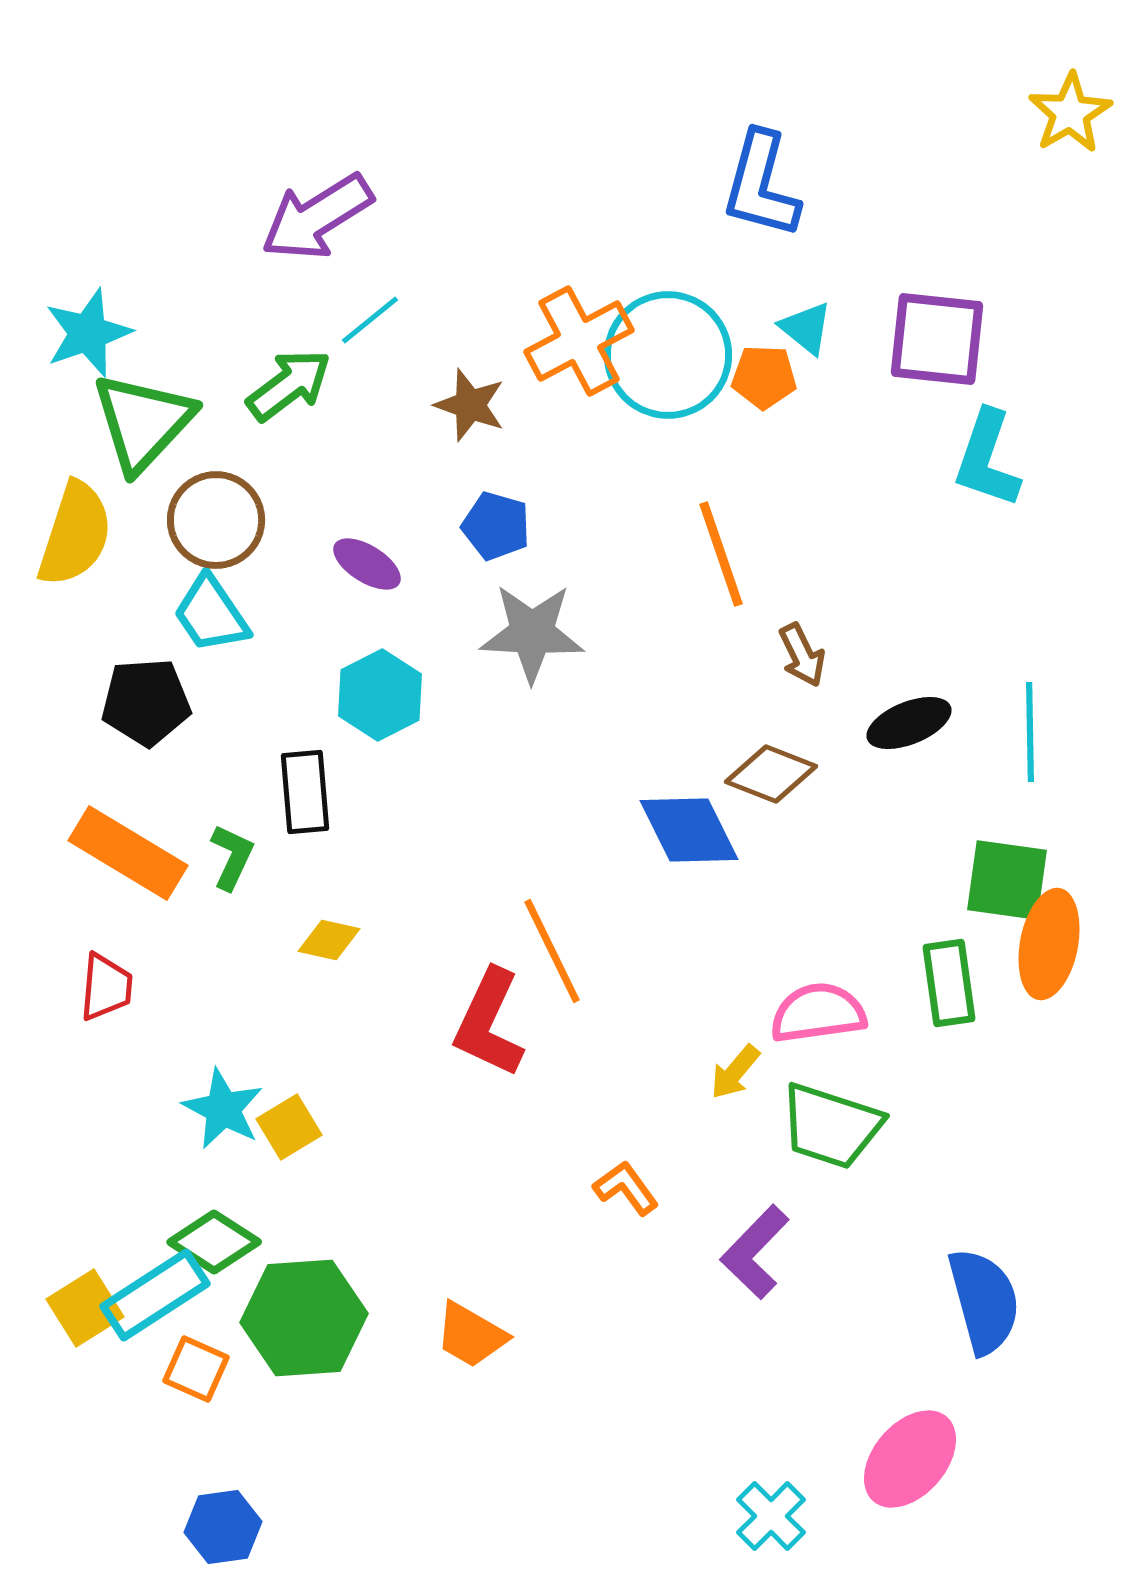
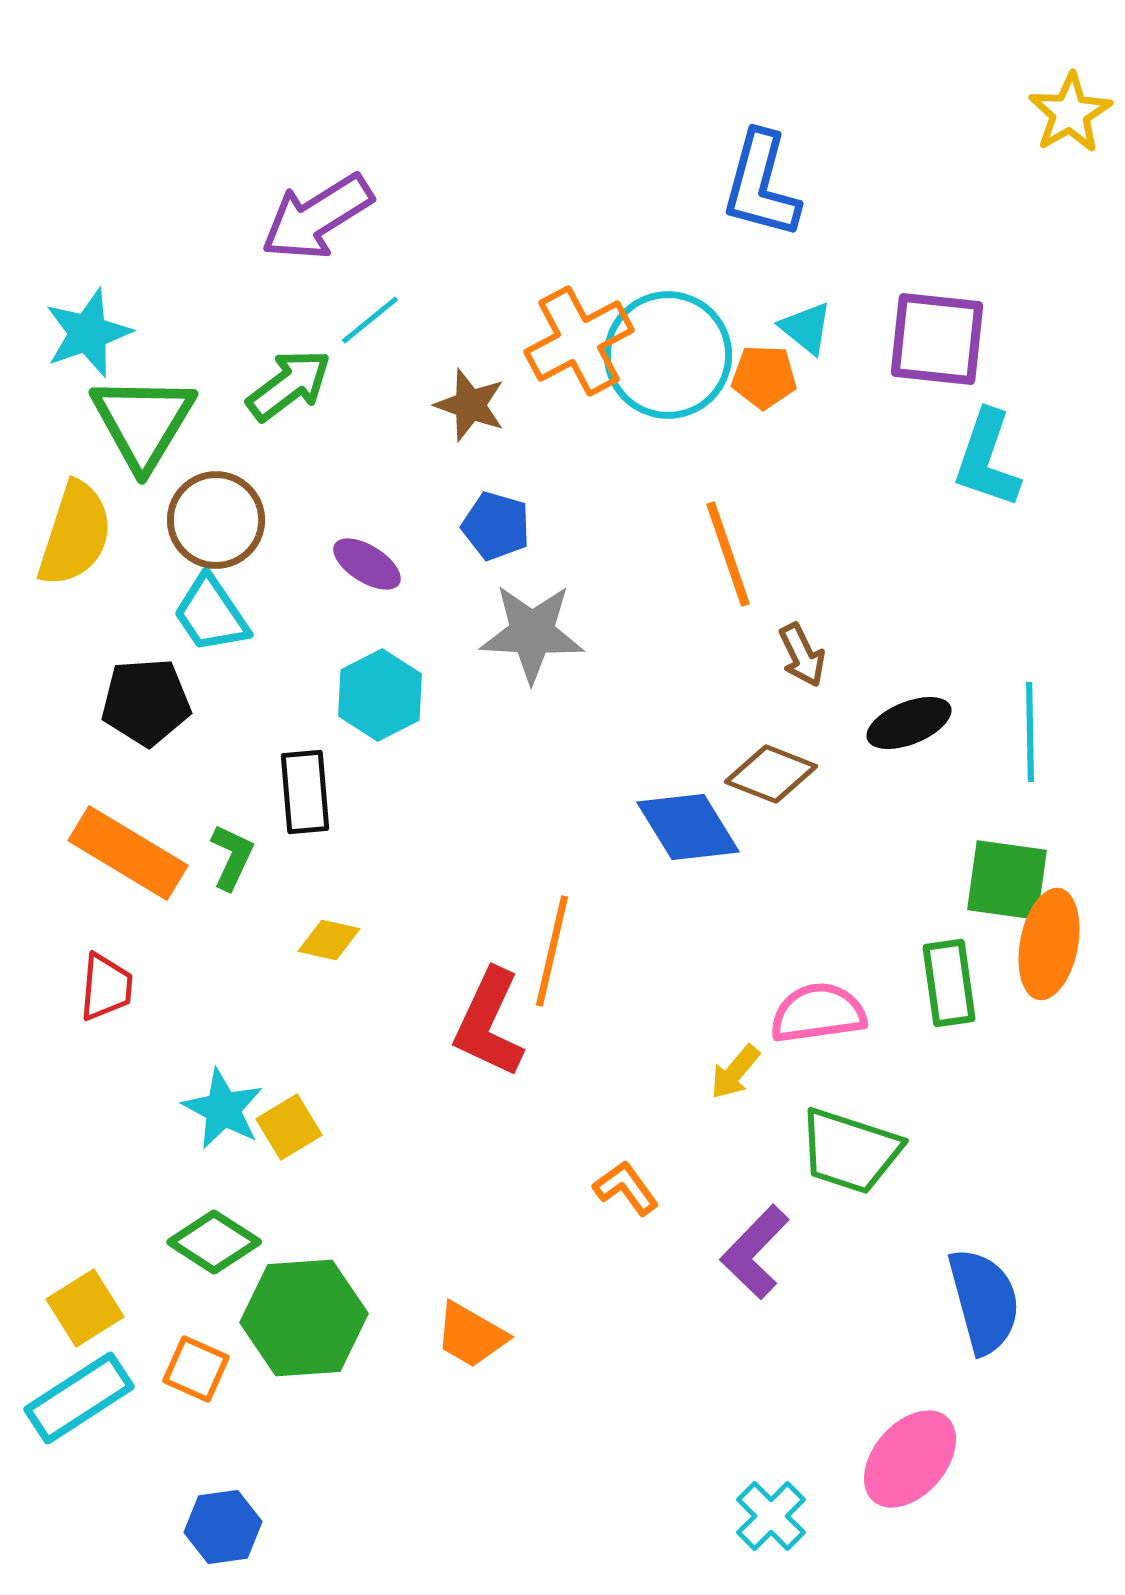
green triangle at (143, 422): rotated 12 degrees counterclockwise
orange line at (721, 554): moved 7 px right
blue diamond at (689, 830): moved 1 px left, 3 px up; rotated 5 degrees counterclockwise
orange line at (552, 951): rotated 39 degrees clockwise
green trapezoid at (831, 1126): moved 19 px right, 25 px down
cyan rectangle at (155, 1295): moved 76 px left, 103 px down
